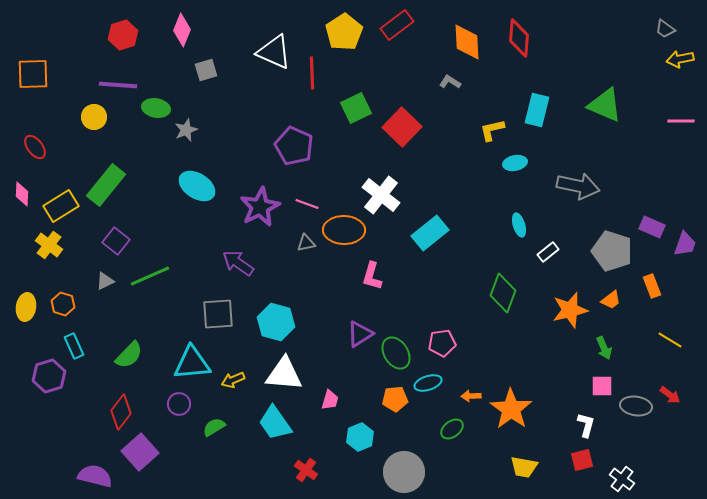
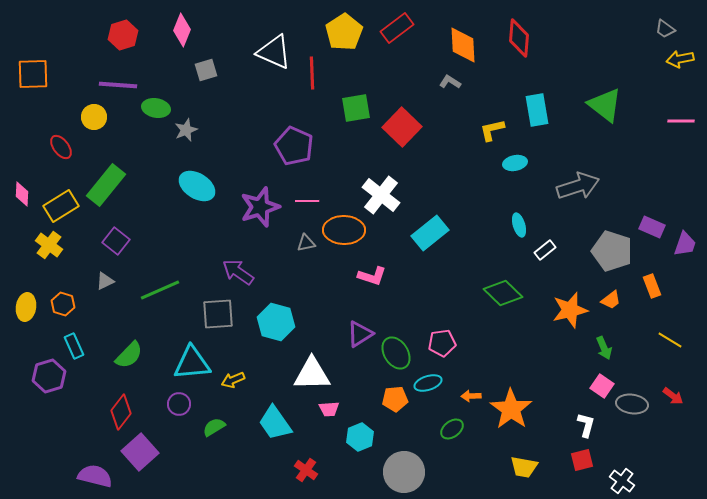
red rectangle at (397, 25): moved 3 px down
orange diamond at (467, 42): moved 4 px left, 3 px down
green triangle at (605, 105): rotated 15 degrees clockwise
green square at (356, 108): rotated 16 degrees clockwise
cyan rectangle at (537, 110): rotated 24 degrees counterclockwise
red ellipse at (35, 147): moved 26 px right
gray arrow at (578, 186): rotated 30 degrees counterclockwise
pink line at (307, 204): moved 3 px up; rotated 20 degrees counterclockwise
purple star at (260, 207): rotated 9 degrees clockwise
white rectangle at (548, 252): moved 3 px left, 2 px up
purple arrow at (238, 263): moved 9 px down
green line at (150, 276): moved 10 px right, 14 px down
pink L-shape at (372, 276): rotated 88 degrees counterclockwise
green diamond at (503, 293): rotated 66 degrees counterclockwise
white triangle at (284, 374): moved 28 px right; rotated 6 degrees counterclockwise
pink square at (602, 386): rotated 35 degrees clockwise
red arrow at (670, 395): moved 3 px right, 1 px down
pink trapezoid at (330, 400): moved 1 px left, 9 px down; rotated 70 degrees clockwise
gray ellipse at (636, 406): moved 4 px left, 2 px up
white cross at (622, 479): moved 2 px down
